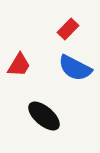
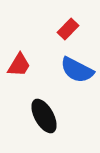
blue semicircle: moved 2 px right, 2 px down
black ellipse: rotated 20 degrees clockwise
